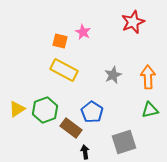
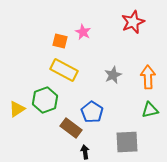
green hexagon: moved 10 px up
gray square: moved 3 px right; rotated 15 degrees clockwise
